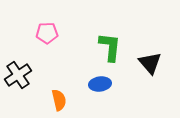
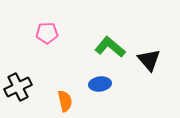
green L-shape: rotated 56 degrees counterclockwise
black triangle: moved 1 px left, 3 px up
black cross: moved 12 px down; rotated 8 degrees clockwise
orange semicircle: moved 6 px right, 1 px down
